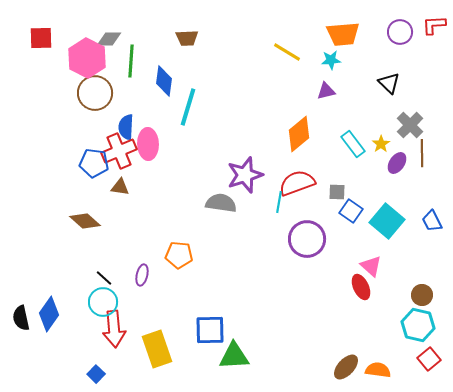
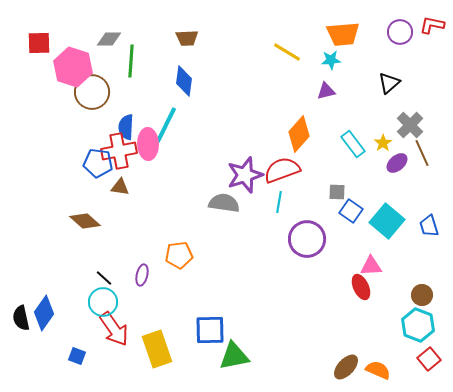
red L-shape at (434, 25): moved 2 px left; rotated 15 degrees clockwise
red square at (41, 38): moved 2 px left, 5 px down
pink hexagon at (87, 58): moved 14 px left, 9 px down; rotated 9 degrees counterclockwise
blue diamond at (164, 81): moved 20 px right
black triangle at (389, 83): rotated 35 degrees clockwise
brown circle at (95, 93): moved 3 px left, 1 px up
cyan line at (188, 107): moved 22 px left, 18 px down; rotated 9 degrees clockwise
orange diamond at (299, 134): rotated 9 degrees counterclockwise
yellow star at (381, 144): moved 2 px right, 1 px up
red cross at (119, 151): rotated 12 degrees clockwise
brown line at (422, 153): rotated 24 degrees counterclockwise
blue pentagon at (94, 163): moved 4 px right
purple ellipse at (397, 163): rotated 15 degrees clockwise
red semicircle at (297, 183): moved 15 px left, 13 px up
gray semicircle at (221, 203): moved 3 px right
blue trapezoid at (432, 221): moved 3 px left, 5 px down; rotated 10 degrees clockwise
orange pentagon at (179, 255): rotated 12 degrees counterclockwise
pink triangle at (371, 266): rotated 45 degrees counterclockwise
blue diamond at (49, 314): moved 5 px left, 1 px up
cyan hexagon at (418, 325): rotated 8 degrees clockwise
red arrow at (114, 329): rotated 30 degrees counterclockwise
green triangle at (234, 356): rotated 8 degrees counterclockwise
orange semicircle at (378, 370): rotated 15 degrees clockwise
blue square at (96, 374): moved 19 px left, 18 px up; rotated 24 degrees counterclockwise
